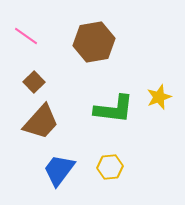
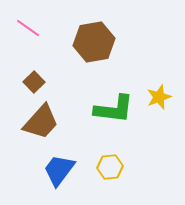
pink line: moved 2 px right, 8 px up
